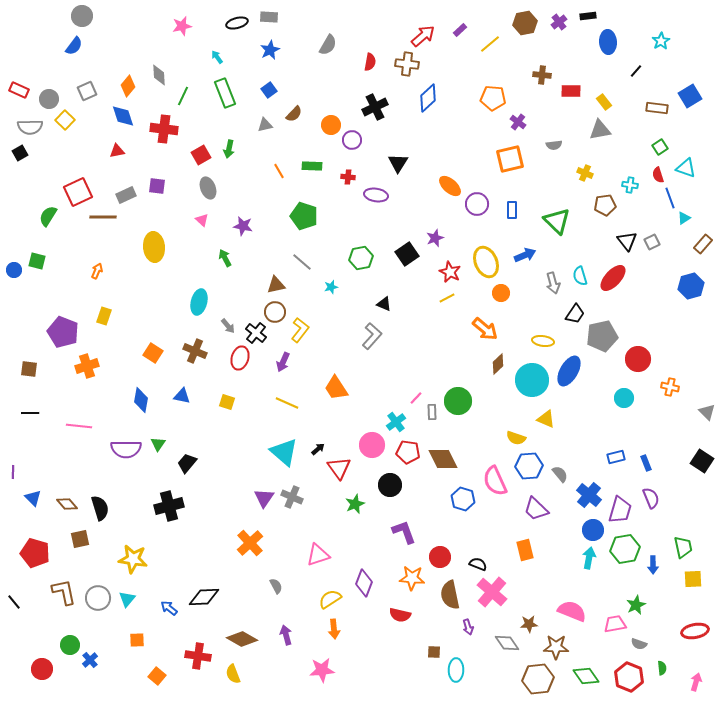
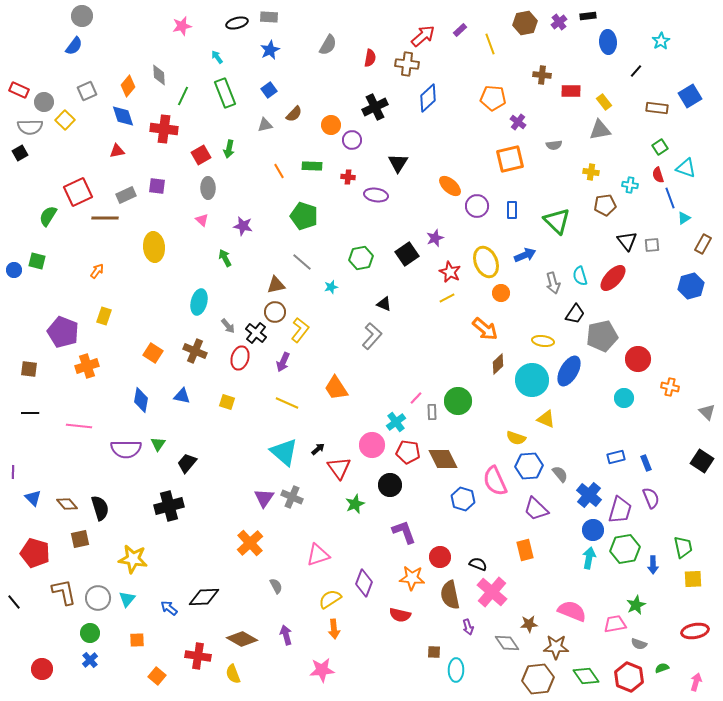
yellow line at (490, 44): rotated 70 degrees counterclockwise
red semicircle at (370, 62): moved 4 px up
gray circle at (49, 99): moved 5 px left, 3 px down
yellow cross at (585, 173): moved 6 px right, 1 px up; rotated 14 degrees counterclockwise
gray ellipse at (208, 188): rotated 20 degrees clockwise
purple circle at (477, 204): moved 2 px down
brown line at (103, 217): moved 2 px right, 1 px down
gray square at (652, 242): moved 3 px down; rotated 21 degrees clockwise
brown rectangle at (703, 244): rotated 12 degrees counterclockwise
orange arrow at (97, 271): rotated 14 degrees clockwise
green circle at (70, 645): moved 20 px right, 12 px up
green semicircle at (662, 668): rotated 104 degrees counterclockwise
